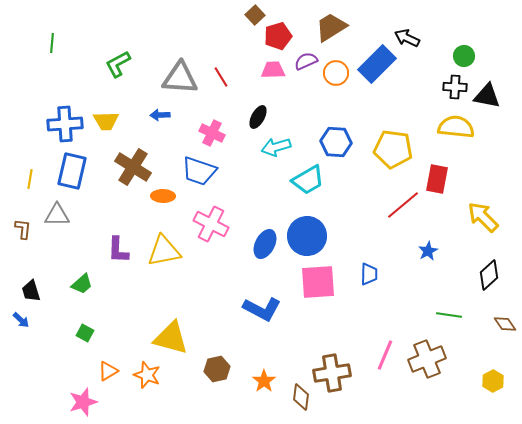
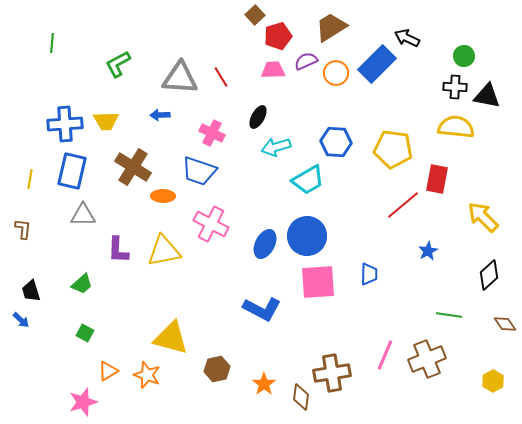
gray triangle at (57, 215): moved 26 px right
orange star at (264, 381): moved 3 px down
